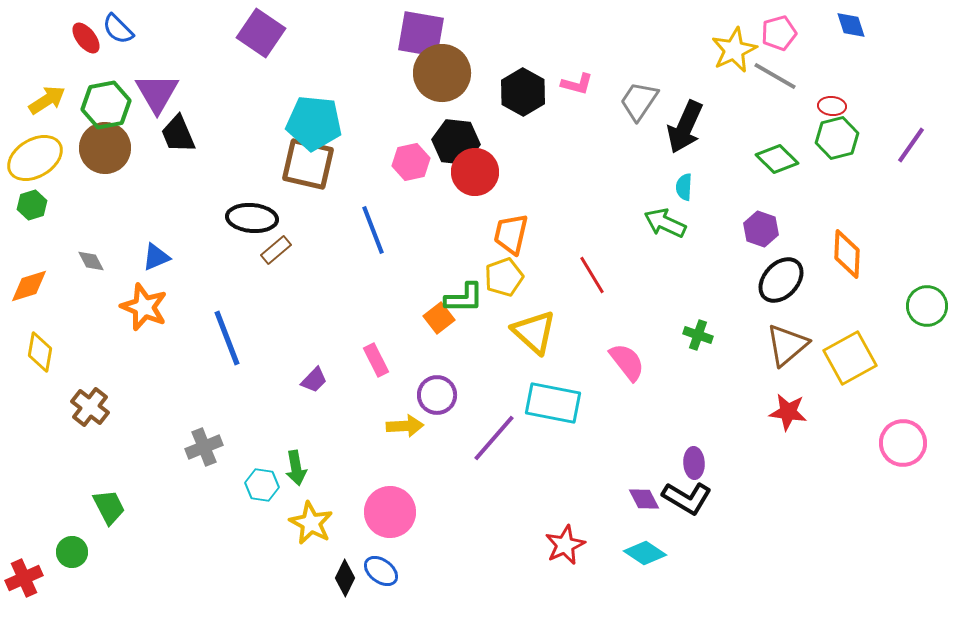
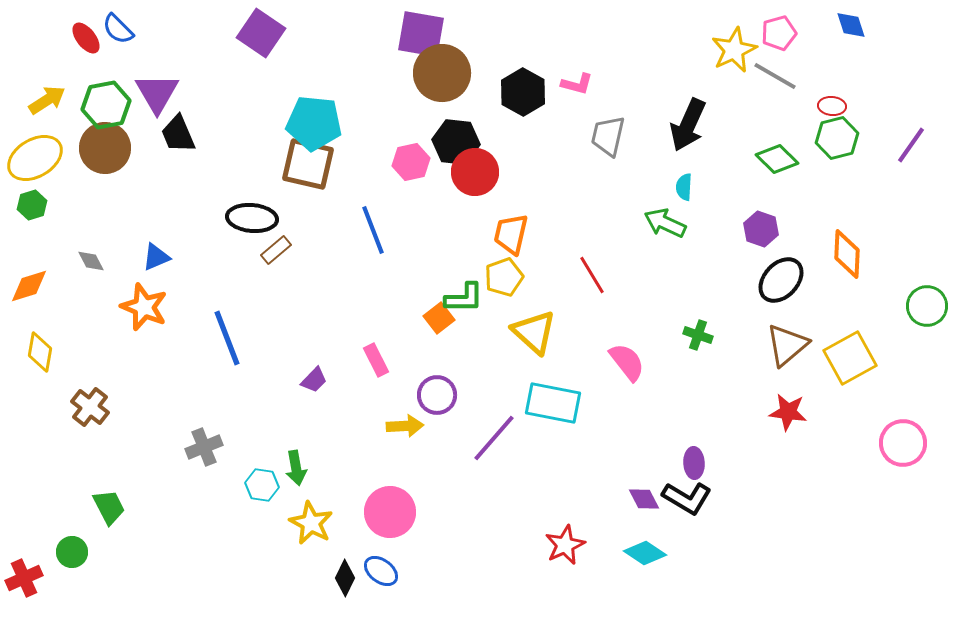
gray trapezoid at (639, 101): moved 31 px left, 35 px down; rotated 21 degrees counterclockwise
black arrow at (685, 127): moved 3 px right, 2 px up
